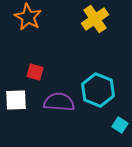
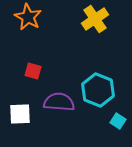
red square: moved 2 px left, 1 px up
white square: moved 4 px right, 14 px down
cyan square: moved 2 px left, 4 px up
